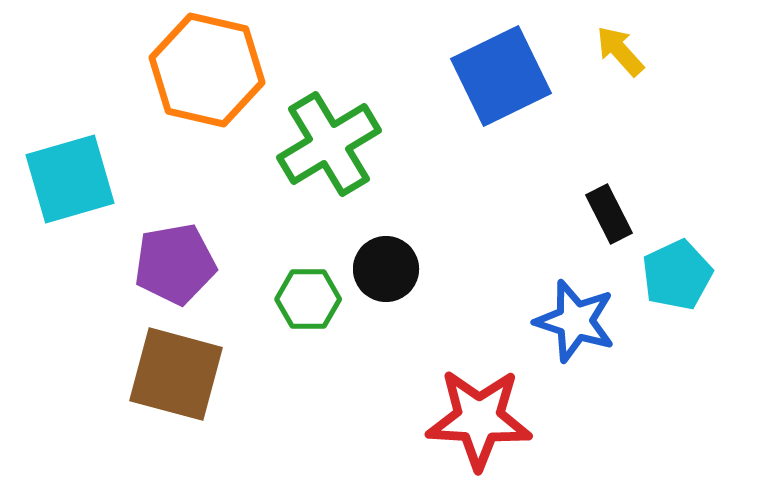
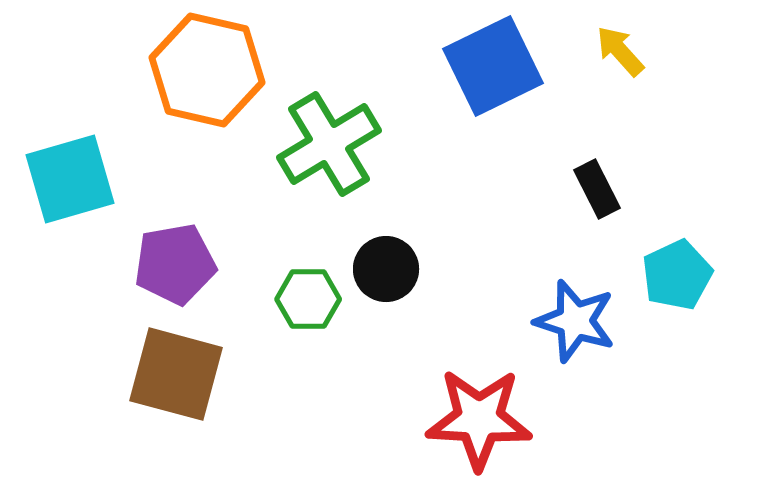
blue square: moved 8 px left, 10 px up
black rectangle: moved 12 px left, 25 px up
